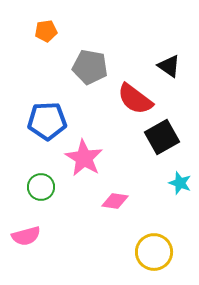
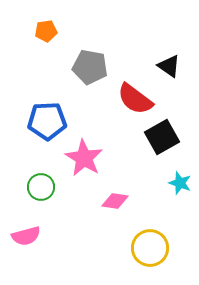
yellow circle: moved 4 px left, 4 px up
